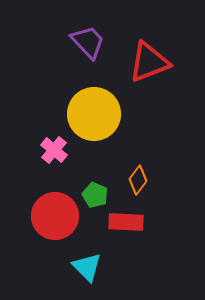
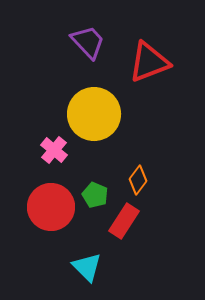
red circle: moved 4 px left, 9 px up
red rectangle: moved 2 px left, 1 px up; rotated 60 degrees counterclockwise
